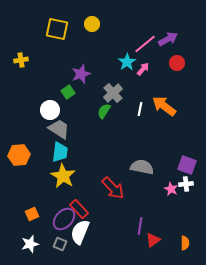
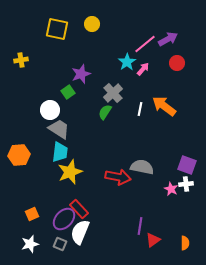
green semicircle: moved 1 px right, 1 px down
yellow star: moved 7 px right, 4 px up; rotated 20 degrees clockwise
red arrow: moved 5 px right, 11 px up; rotated 35 degrees counterclockwise
